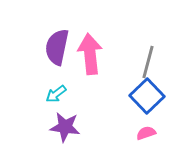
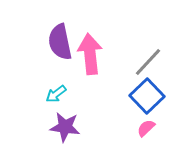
purple semicircle: moved 3 px right, 5 px up; rotated 24 degrees counterclockwise
gray line: rotated 28 degrees clockwise
pink semicircle: moved 5 px up; rotated 24 degrees counterclockwise
